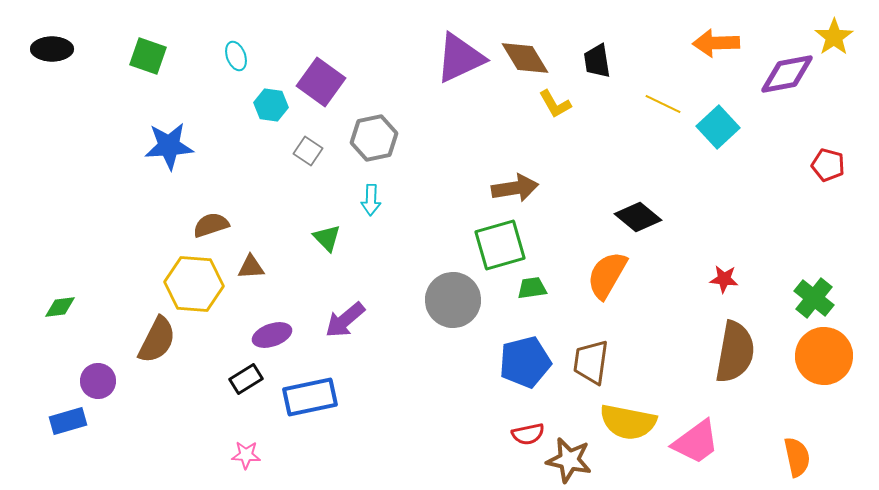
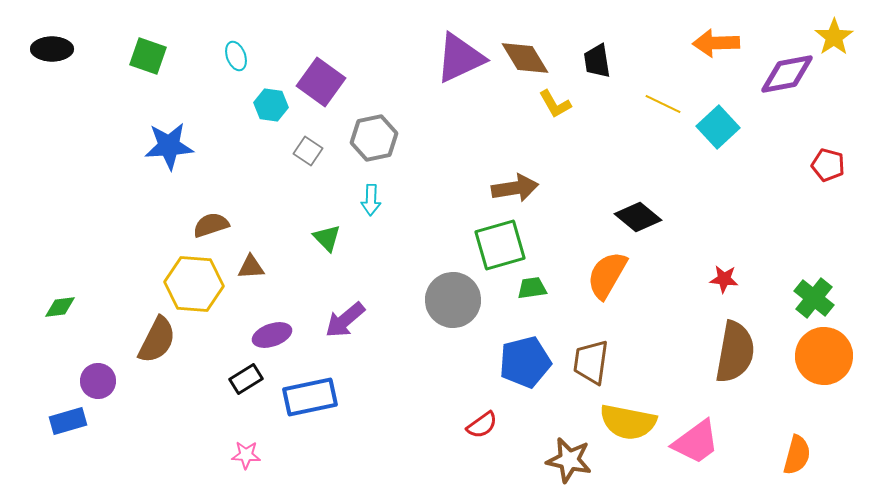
red semicircle at (528, 434): moved 46 px left, 9 px up; rotated 24 degrees counterclockwise
orange semicircle at (797, 457): moved 2 px up; rotated 27 degrees clockwise
